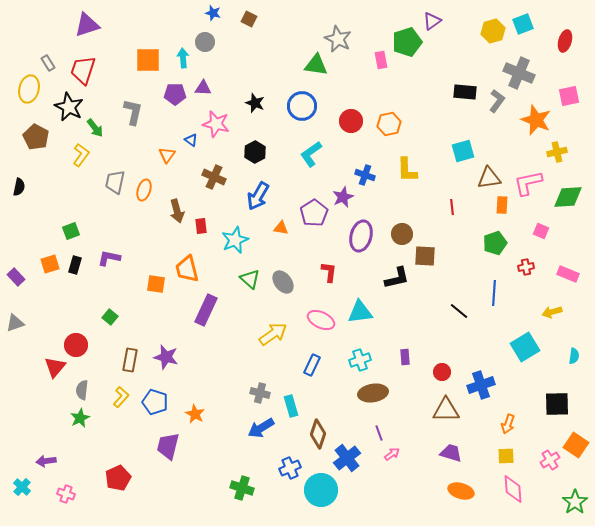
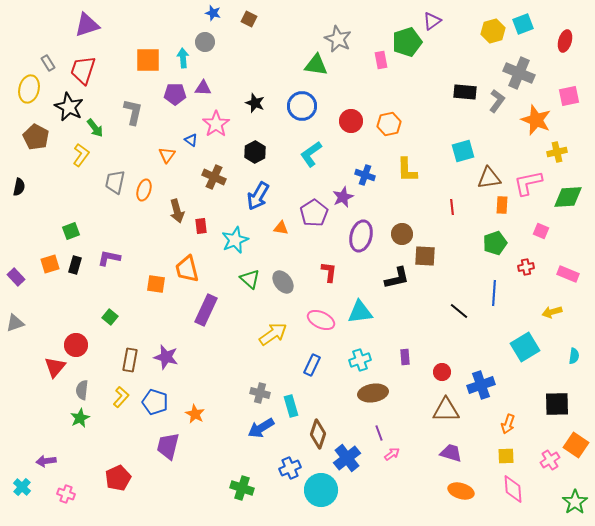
pink star at (216, 124): rotated 24 degrees clockwise
